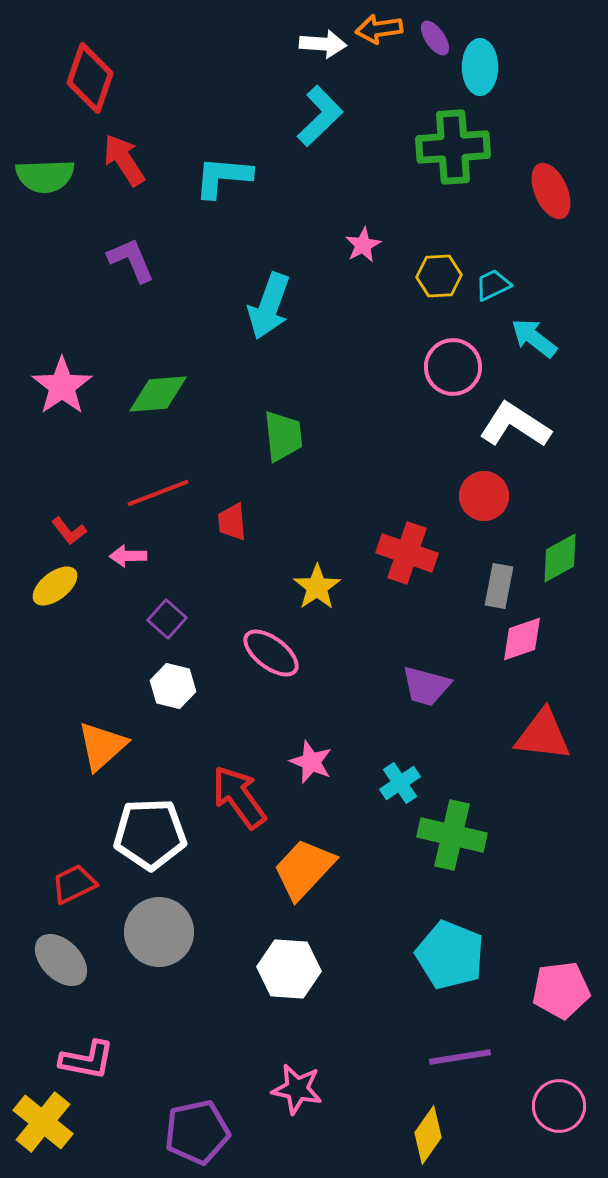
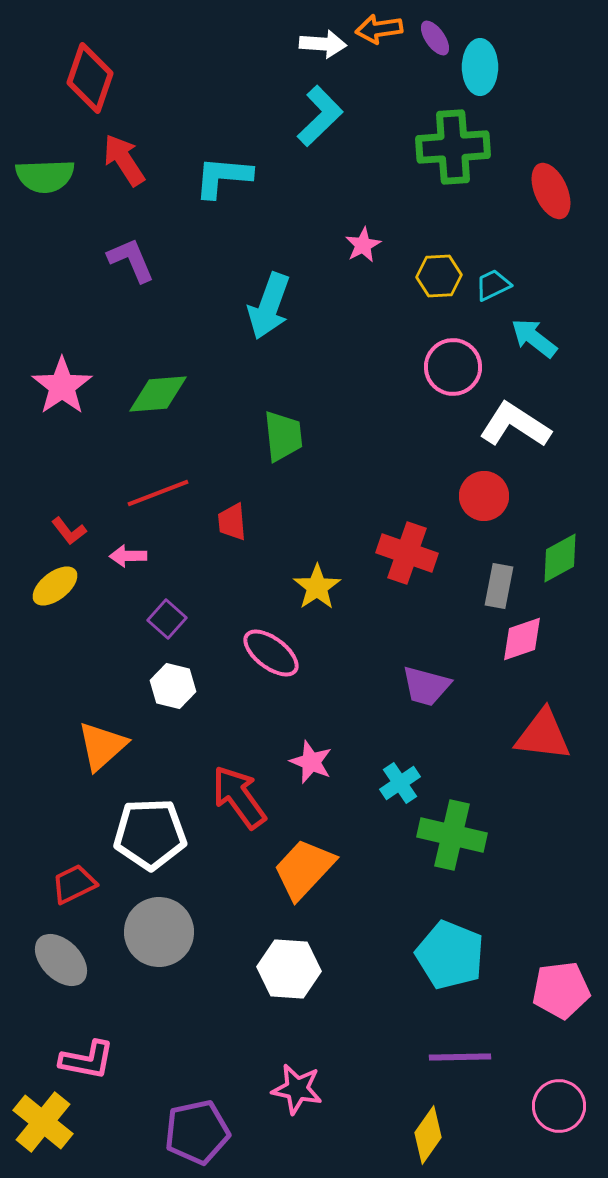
purple line at (460, 1057): rotated 8 degrees clockwise
